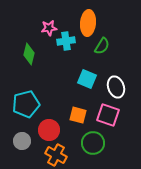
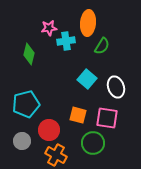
cyan square: rotated 18 degrees clockwise
pink square: moved 1 px left, 3 px down; rotated 10 degrees counterclockwise
